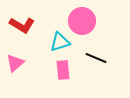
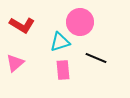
pink circle: moved 2 px left, 1 px down
